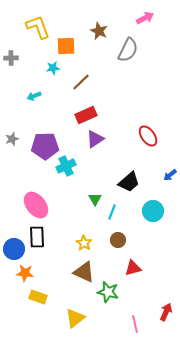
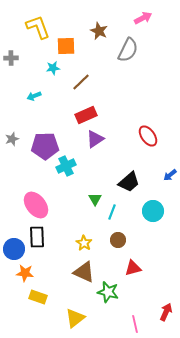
pink arrow: moved 2 px left
